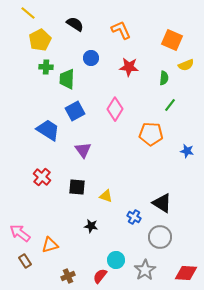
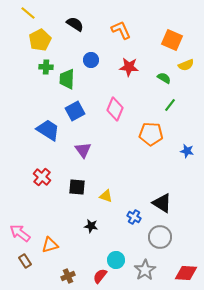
blue circle: moved 2 px down
green semicircle: rotated 64 degrees counterclockwise
pink diamond: rotated 10 degrees counterclockwise
